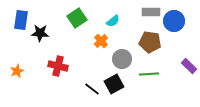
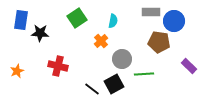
cyan semicircle: rotated 40 degrees counterclockwise
brown pentagon: moved 9 px right
green line: moved 5 px left
